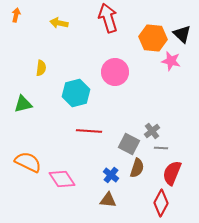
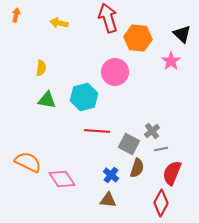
orange hexagon: moved 15 px left
pink star: rotated 24 degrees clockwise
cyan hexagon: moved 8 px right, 4 px down
green triangle: moved 24 px right, 4 px up; rotated 24 degrees clockwise
red line: moved 8 px right
gray line: moved 1 px down; rotated 16 degrees counterclockwise
